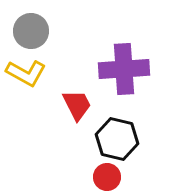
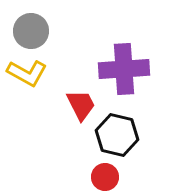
yellow L-shape: moved 1 px right
red trapezoid: moved 4 px right
black hexagon: moved 4 px up
red circle: moved 2 px left
